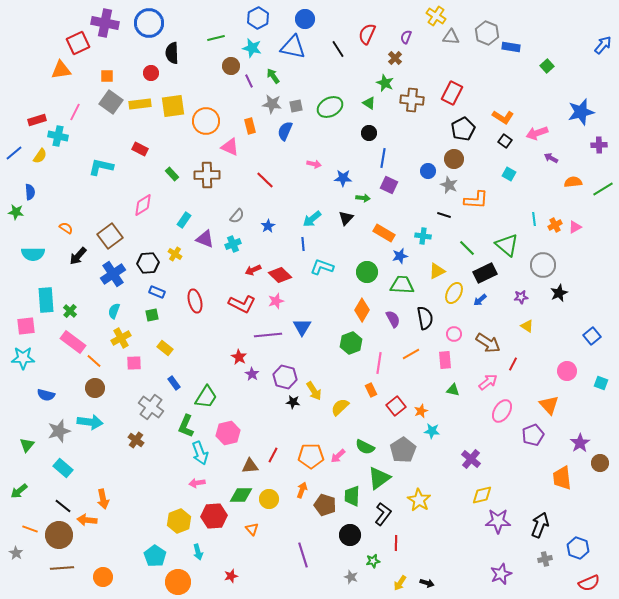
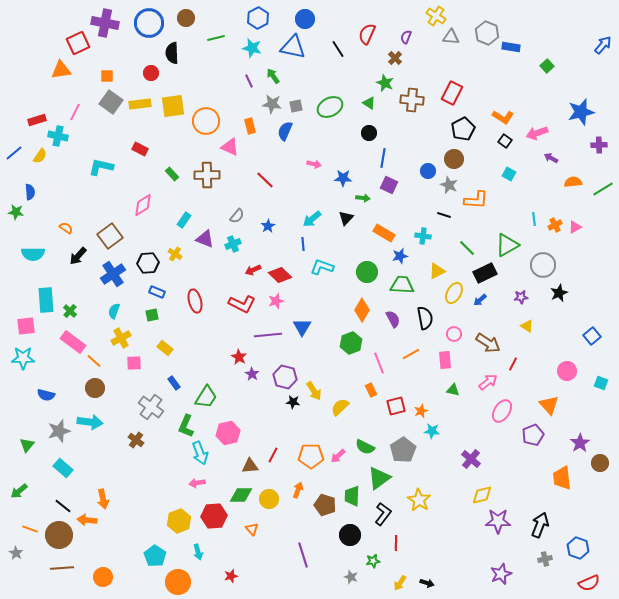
brown circle at (231, 66): moved 45 px left, 48 px up
green triangle at (507, 245): rotated 50 degrees clockwise
pink line at (379, 363): rotated 30 degrees counterclockwise
red square at (396, 406): rotated 24 degrees clockwise
orange arrow at (302, 490): moved 4 px left
